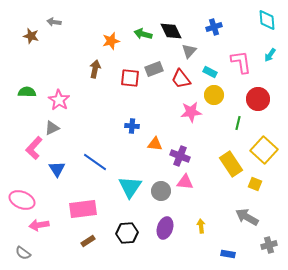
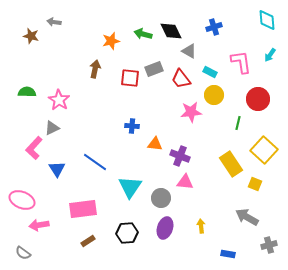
gray triangle at (189, 51): rotated 42 degrees counterclockwise
gray circle at (161, 191): moved 7 px down
